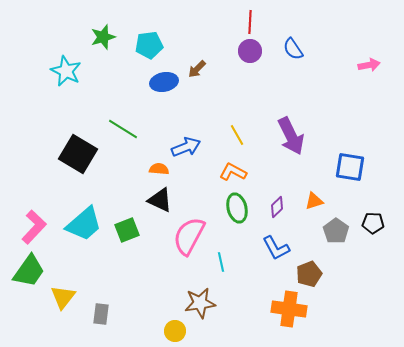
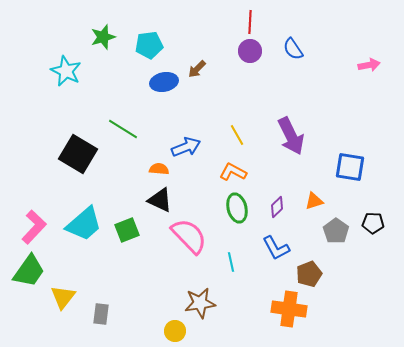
pink semicircle: rotated 108 degrees clockwise
cyan line: moved 10 px right
